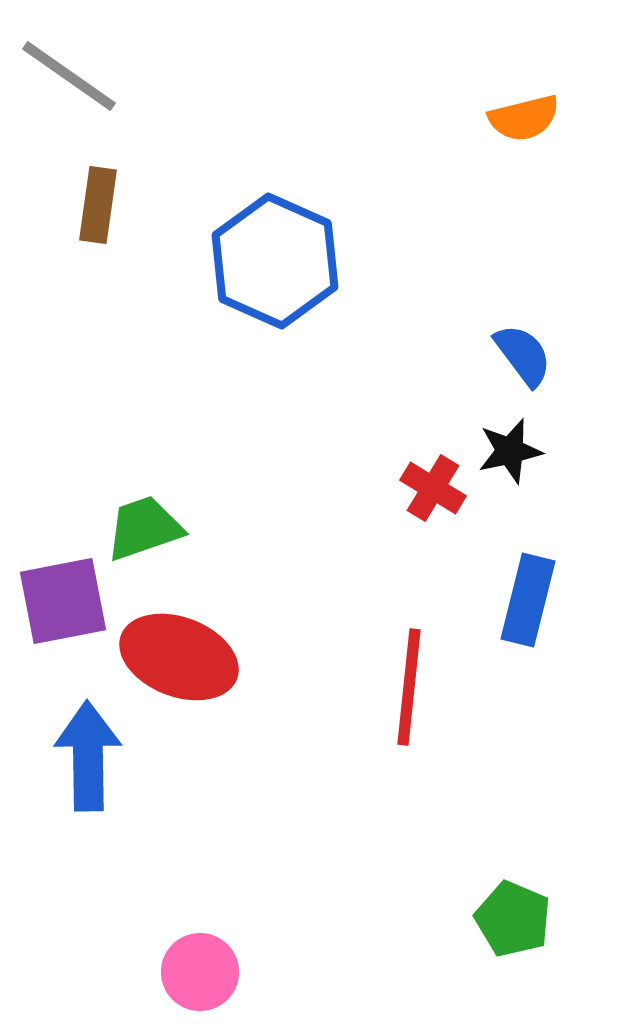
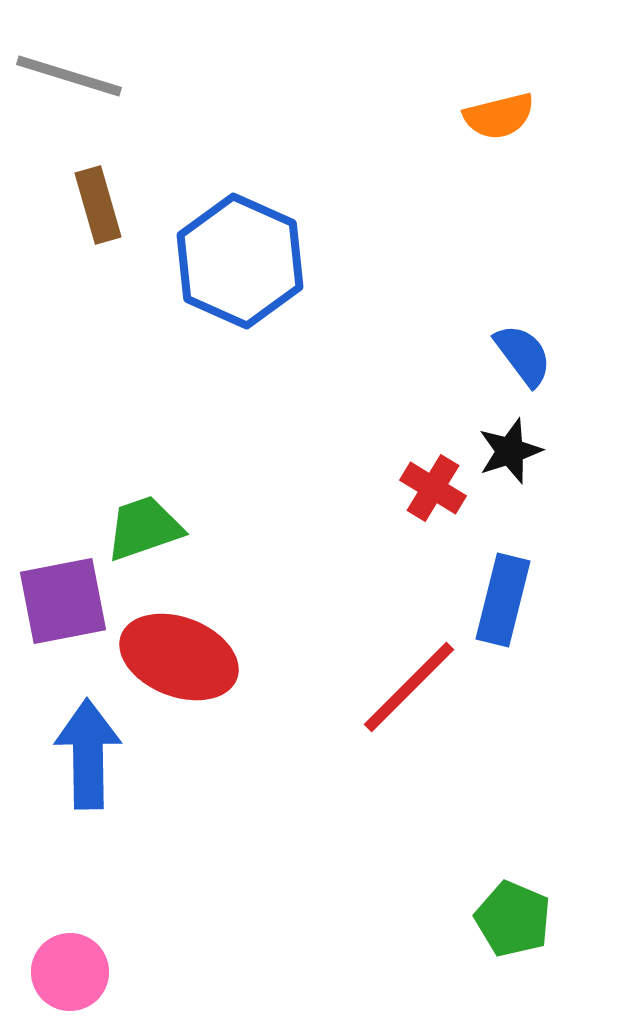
gray line: rotated 18 degrees counterclockwise
orange semicircle: moved 25 px left, 2 px up
brown rectangle: rotated 24 degrees counterclockwise
blue hexagon: moved 35 px left
black star: rotated 6 degrees counterclockwise
blue rectangle: moved 25 px left
red line: rotated 39 degrees clockwise
blue arrow: moved 2 px up
pink circle: moved 130 px left
